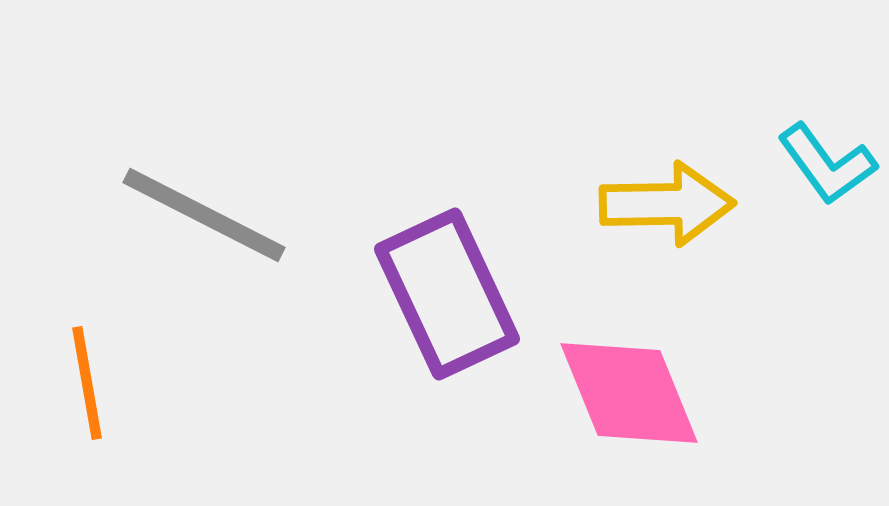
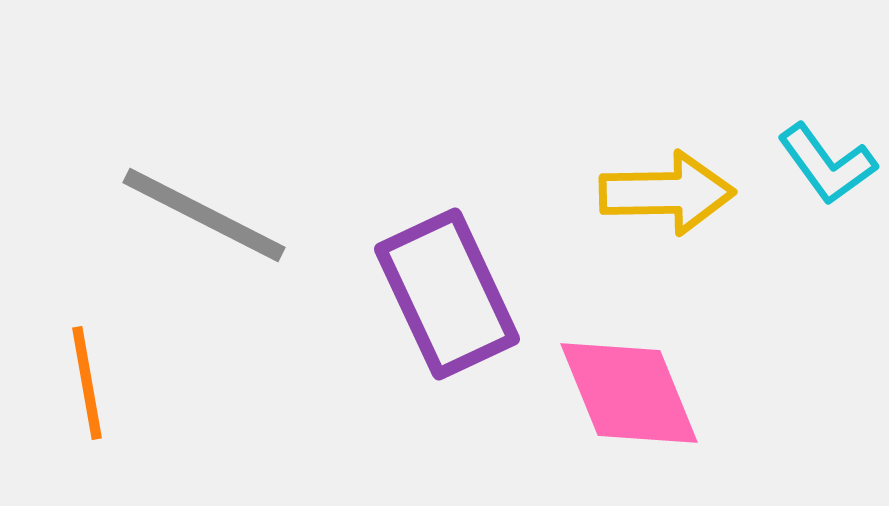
yellow arrow: moved 11 px up
